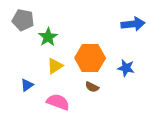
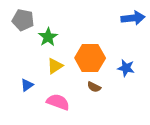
blue arrow: moved 6 px up
brown semicircle: moved 2 px right
